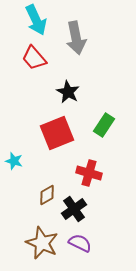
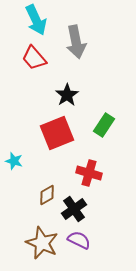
gray arrow: moved 4 px down
black star: moved 1 px left, 3 px down; rotated 10 degrees clockwise
purple semicircle: moved 1 px left, 3 px up
